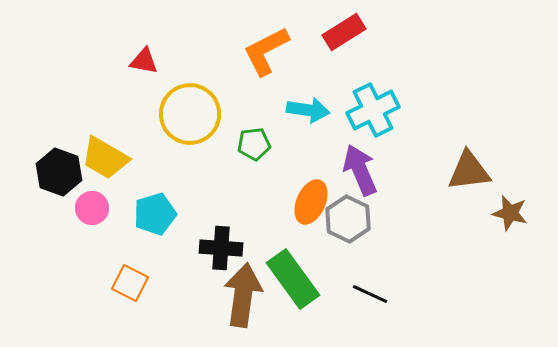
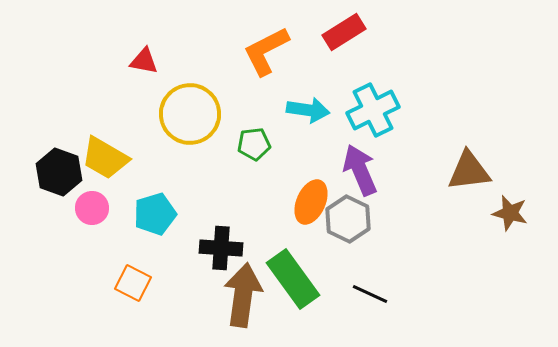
orange square: moved 3 px right
